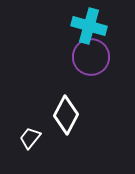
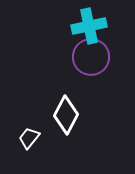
cyan cross: rotated 28 degrees counterclockwise
white trapezoid: moved 1 px left
